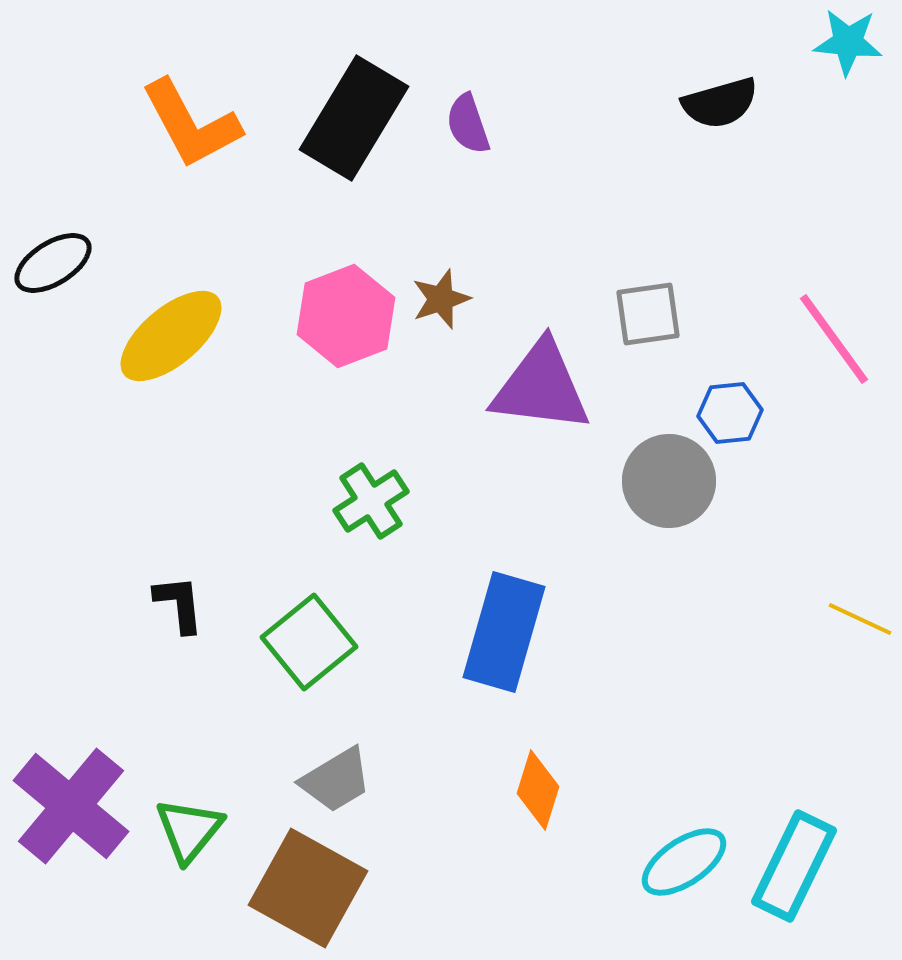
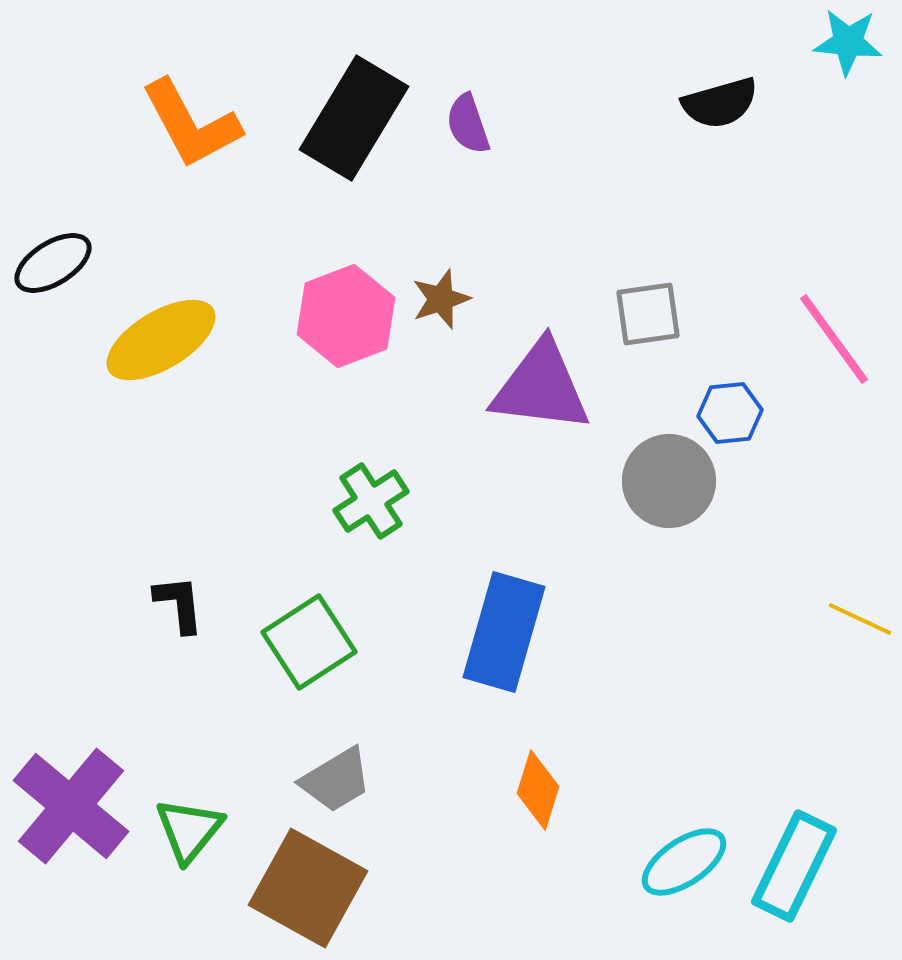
yellow ellipse: moved 10 px left, 4 px down; rotated 9 degrees clockwise
green square: rotated 6 degrees clockwise
